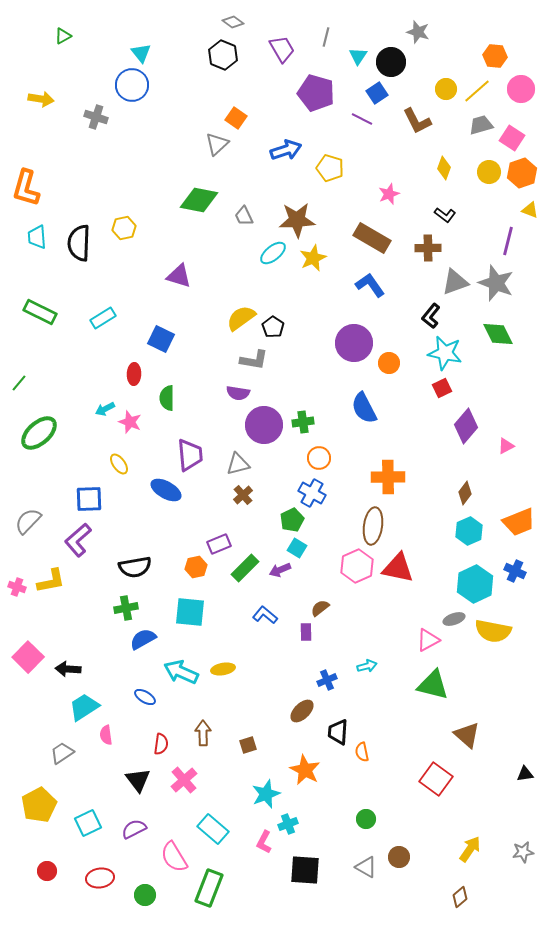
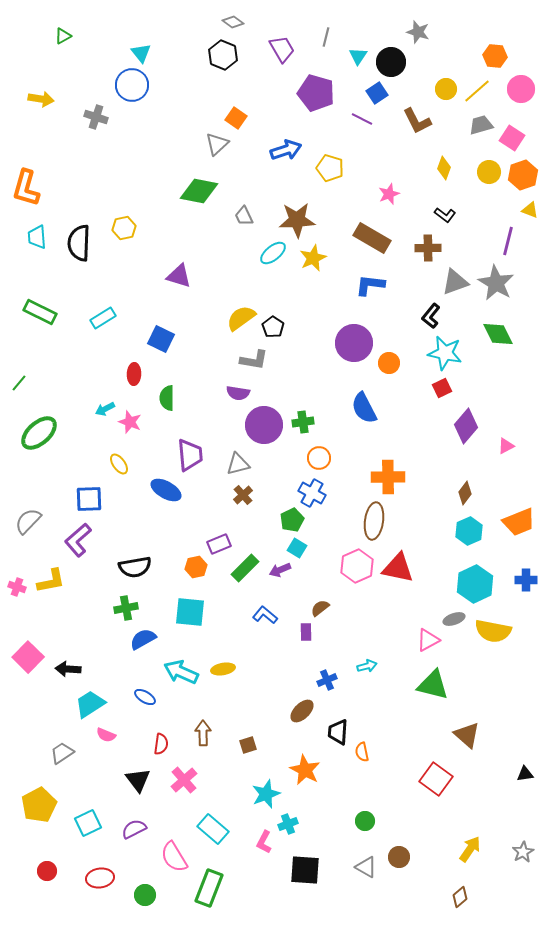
orange hexagon at (522, 173): moved 1 px right, 2 px down
green diamond at (199, 200): moved 9 px up
gray star at (496, 283): rotated 9 degrees clockwise
blue L-shape at (370, 285): rotated 48 degrees counterclockwise
brown ellipse at (373, 526): moved 1 px right, 5 px up
blue cross at (515, 571): moved 11 px right, 9 px down; rotated 25 degrees counterclockwise
cyan trapezoid at (84, 707): moved 6 px right, 3 px up
pink semicircle at (106, 735): rotated 60 degrees counterclockwise
green circle at (366, 819): moved 1 px left, 2 px down
gray star at (523, 852): rotated 20 degrees counterclockwise
